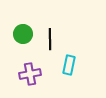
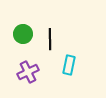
purple cross: moved 2 px left, 2 px up; rotated 15 degrees counterclockwise
